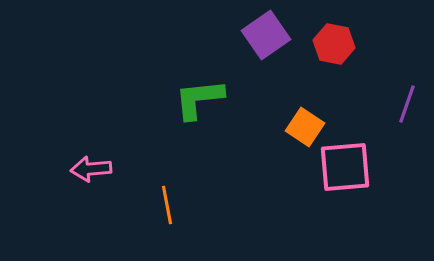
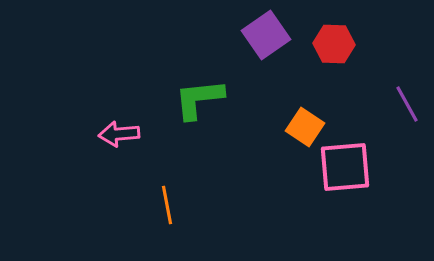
red hexagon: rotated 9 degrees counterclockwise
purple line: rotated 48 degrees counterclockwise
pink arrow: moved 28 px right, 35 px up
